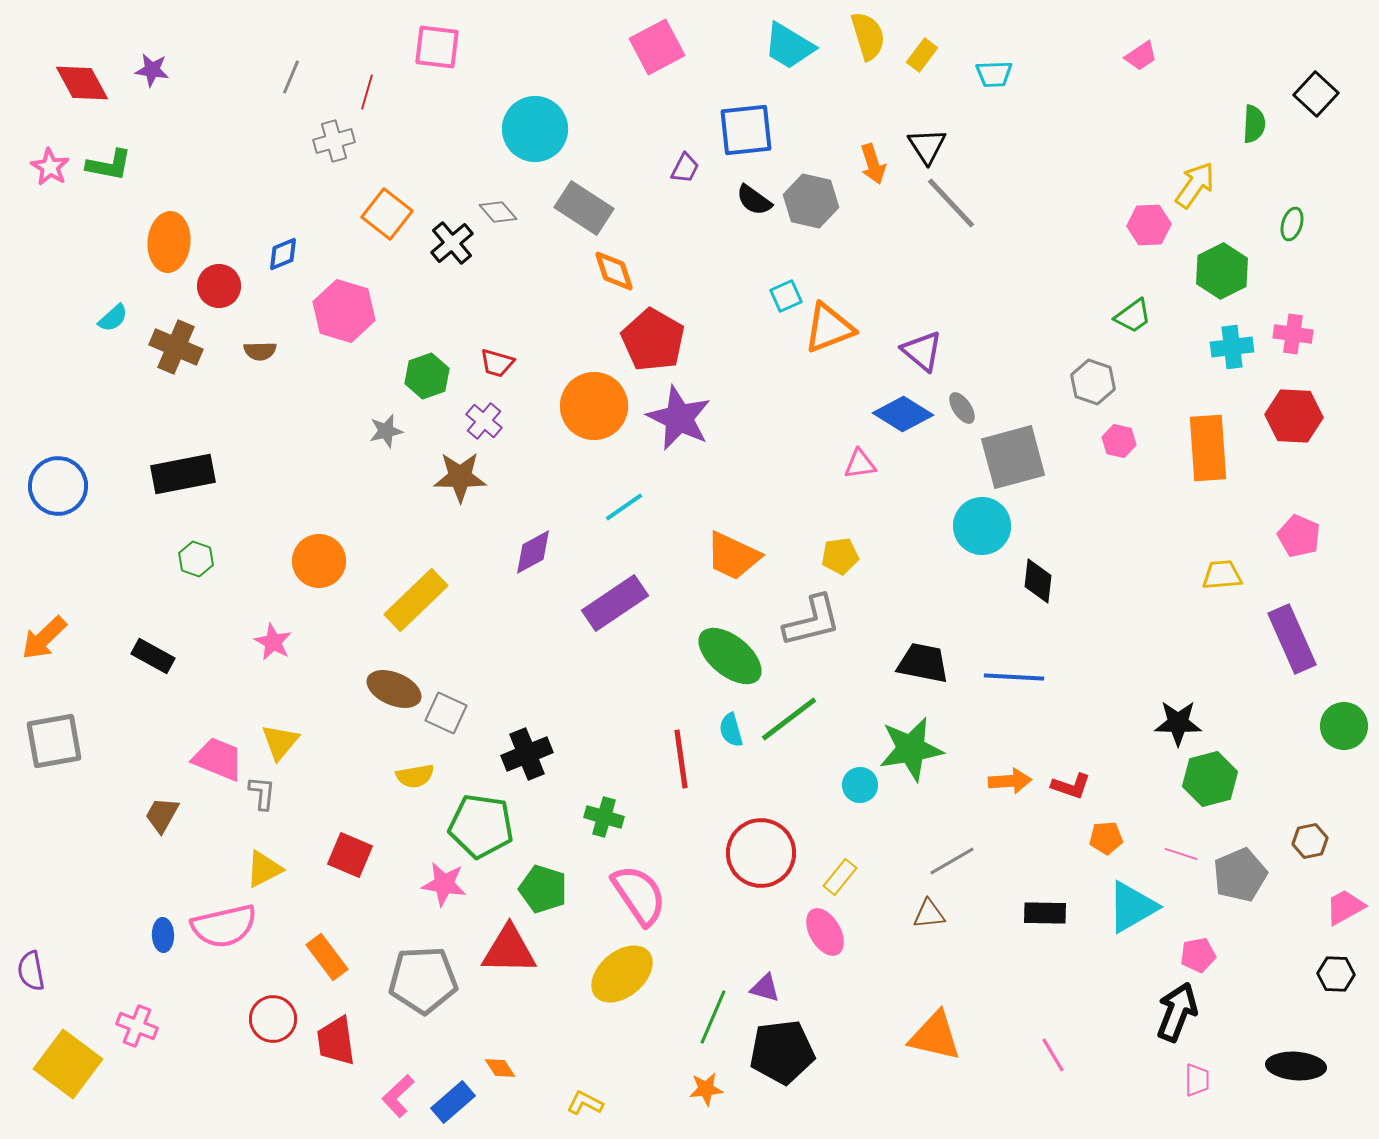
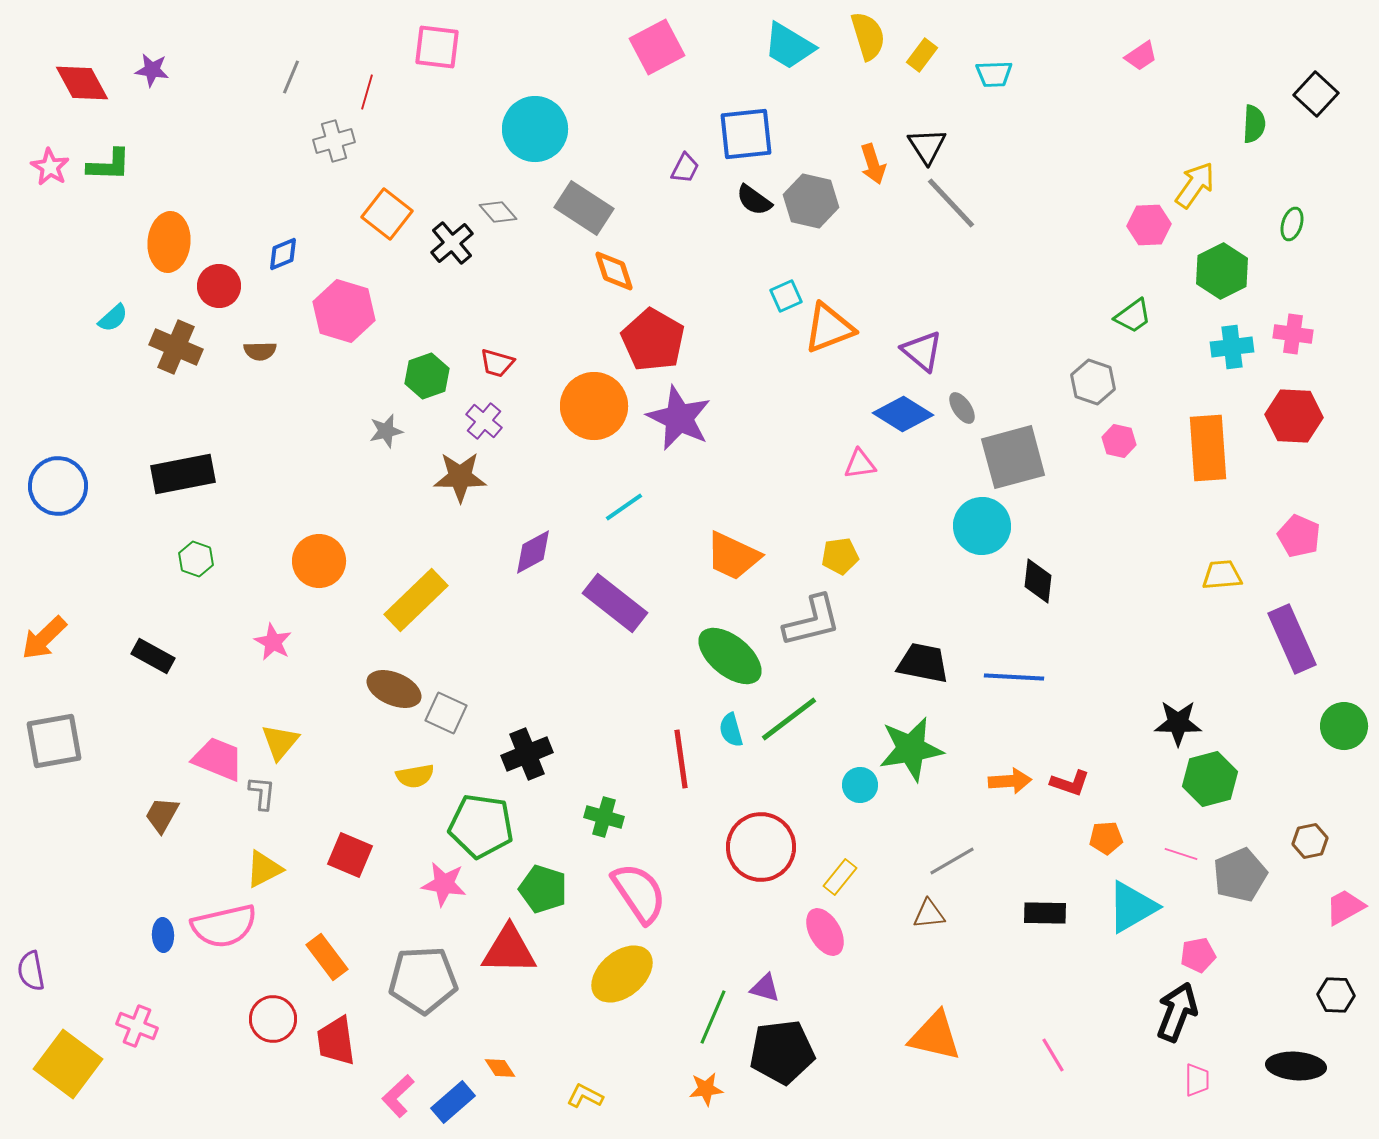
blue square at (746, 130): moved 4 px down
green L-shape at (109, 165): rotated 9 degrees counterclockwise
purple rectangle at (615, 603): rotated 72 degrees clockwise
red L-shape at (1071, 786): moved 1 px left, 3 px up
red circle at (761, 853): moved 6 px up
pink semicircle at (639, 895): moved 2 px up
black hexagon at (1336, 974): moved 21 px down
yellow L-shape at (585, 1103): moved 7 px up
